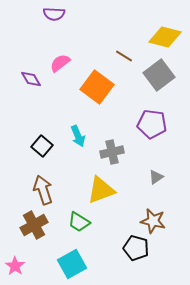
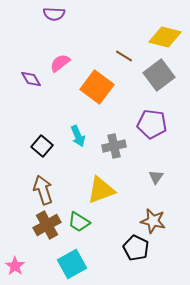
gray cross: moved 2 px right, 6 px up
gray triangle: rotated 21 degrees counterclockwise
brown cross: moved 13 px right
black pentagon: rotated 10 degrees clockwise
